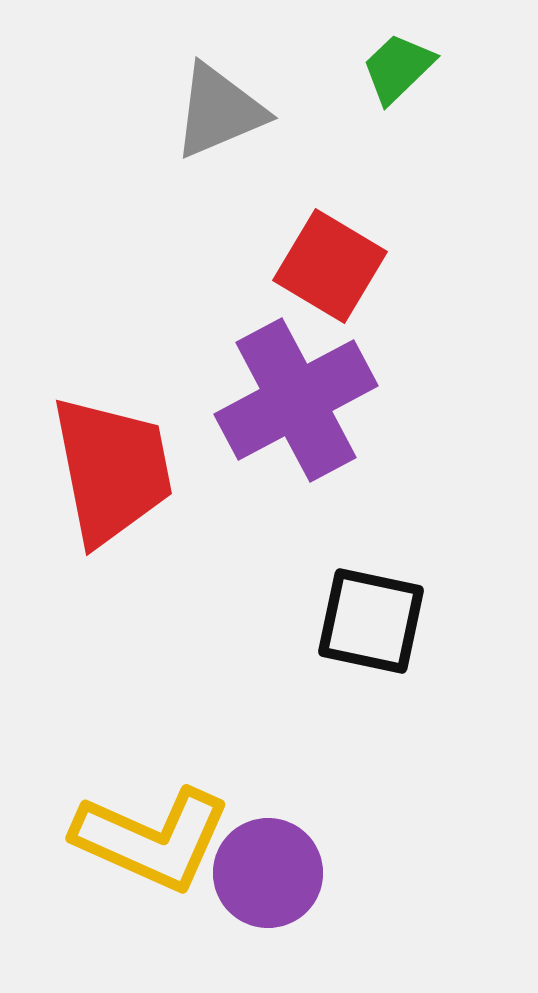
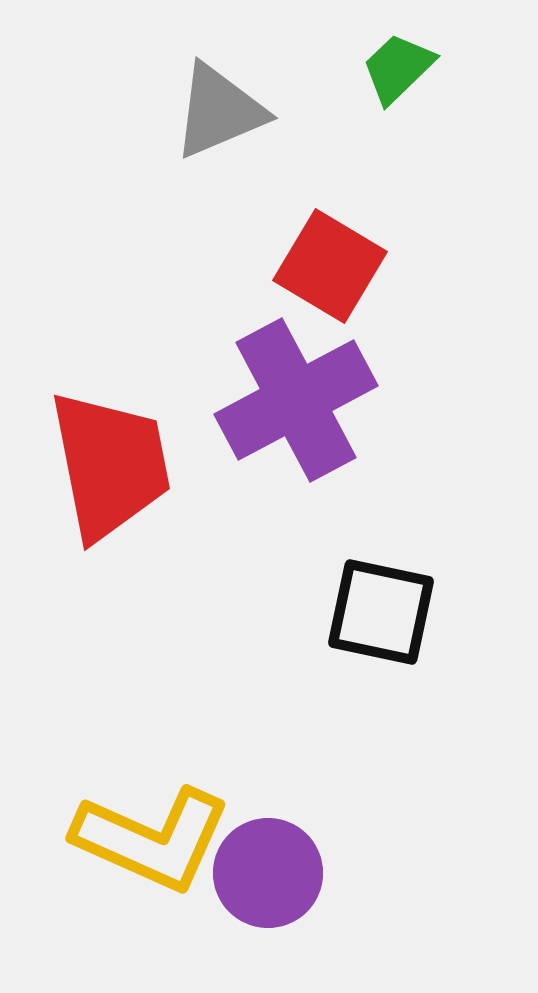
red trapezoid: moved 2 px left, 5 px up
black square: moved 10 px right, 9 px up
